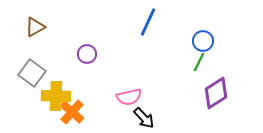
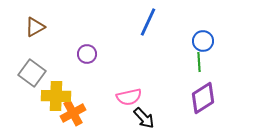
green line: rotated 30 degrees counterclockwise
purple diamond: moved 13 px left, 5 px down
orange cross: moved 1 px right, 1 px down; rotated 20 degrees clockwise
